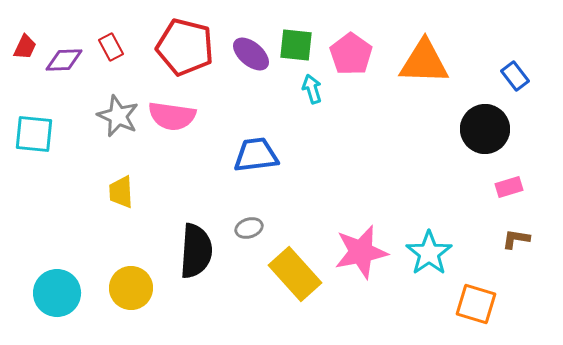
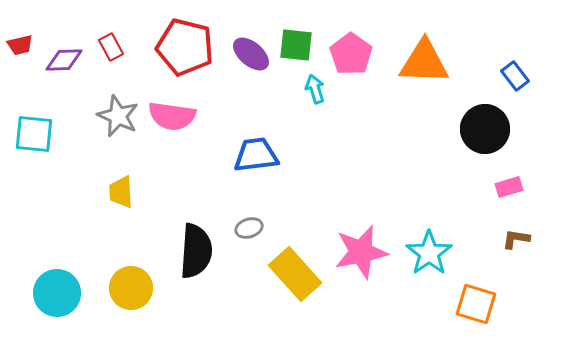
red trapezoid: moved 5 px left, 2 px up; rotated 52 degrees clockwise
cyan arrow: moved 3 px right
